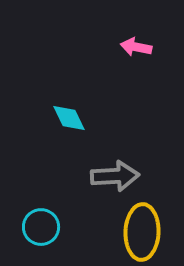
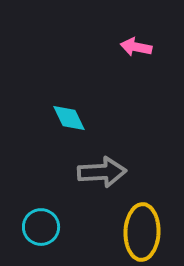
gray arrow: moved 13 px left, 4 px up
